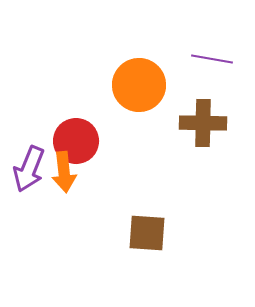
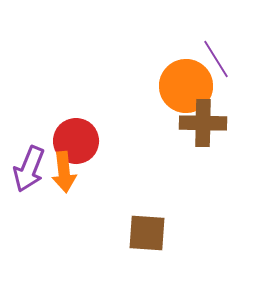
purple line: moved 4 px right; rotated 48 degrees clockwise
orange circle: moved 47 px right, 1 px down
